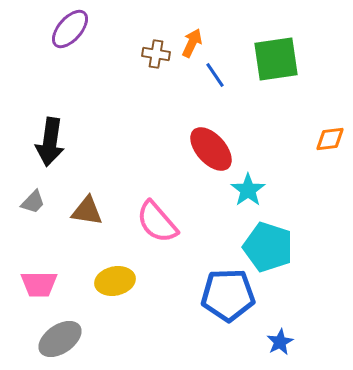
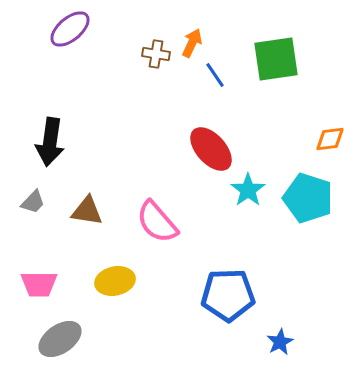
purple ellipse: rotated 9 degrees clockwise
cyan pentagon: moved 40 px right, 49 px up
